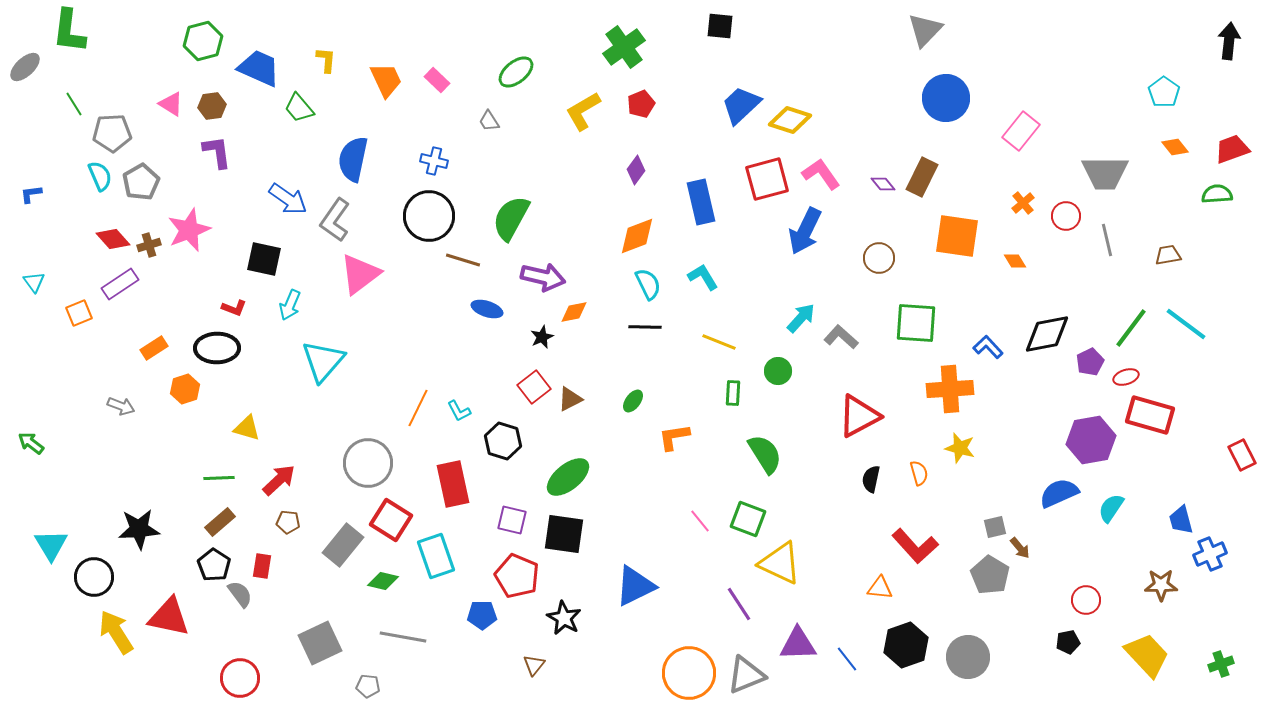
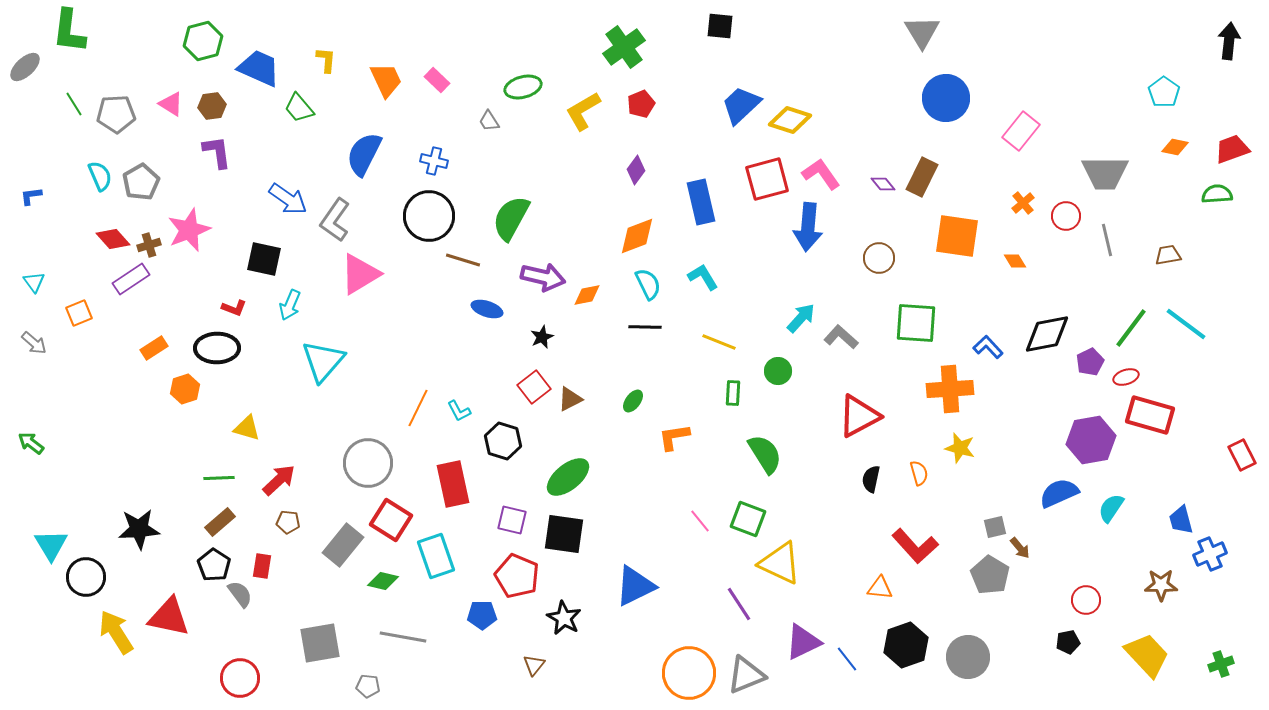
gray triangle at (925, 30): moved 3 px left, 2 px down; rotated 15 degrees counterclockwise
green ellipse at (516, 72): moved 7 px right, 15 px down; rotated 24 degrees clockwise
gray pentagon at (112, 133): moved 4 px right, 19 px up
orange diamond at (1175, 147): rotated 40 degrees counterclockwise
blue semicircle at (353, 159): moved 11 px right, 5 px up; rotated 15 degrees clockwise
blue L-shape at (31, 194): moved 2 px down
blue arrow at (805, 231): moved 3 px right, 4 px up; rotated 21 degrees counterclockwise
pink triangle at (360, 274): rotated 6 degrees clockwise
purple rectangle at (120, 284): moved 11 px right, 5 px up
orange diamond at (574, 312): moved 13 px right, 17 px up
gray arrow at (121, 406): moved 87 px left, 63 px up; rotated 20 degrees clockwise
black circle at (94, 577): moved 8 px left
gray square at (320, 643): rotated 15 degrees clockwise
purple triangle at (798, 644): moved 5 px right, 2 px up; rotated 24 degrees counterclockwise
